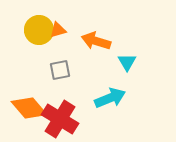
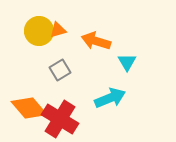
yellow circle: moved 1 px down
gray square: rotated 20 degrees counterclockwise
